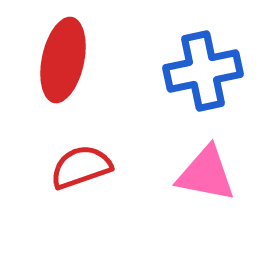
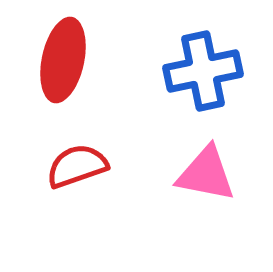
red semicircle: moved 4 px left, 1 px up
